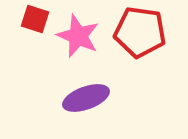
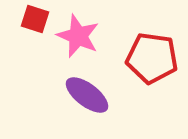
red pentagon: moved 12 px right, 26 px down
purple ellipse: moved 1 px right, 3 px up; rotated 57 degrees clockwise
